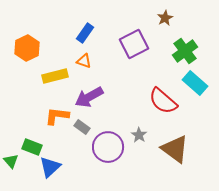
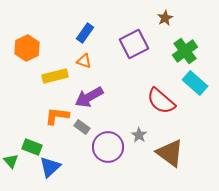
red semicircle: moved 2 px left
brown triangle: moved 5 px left, 4 px down
